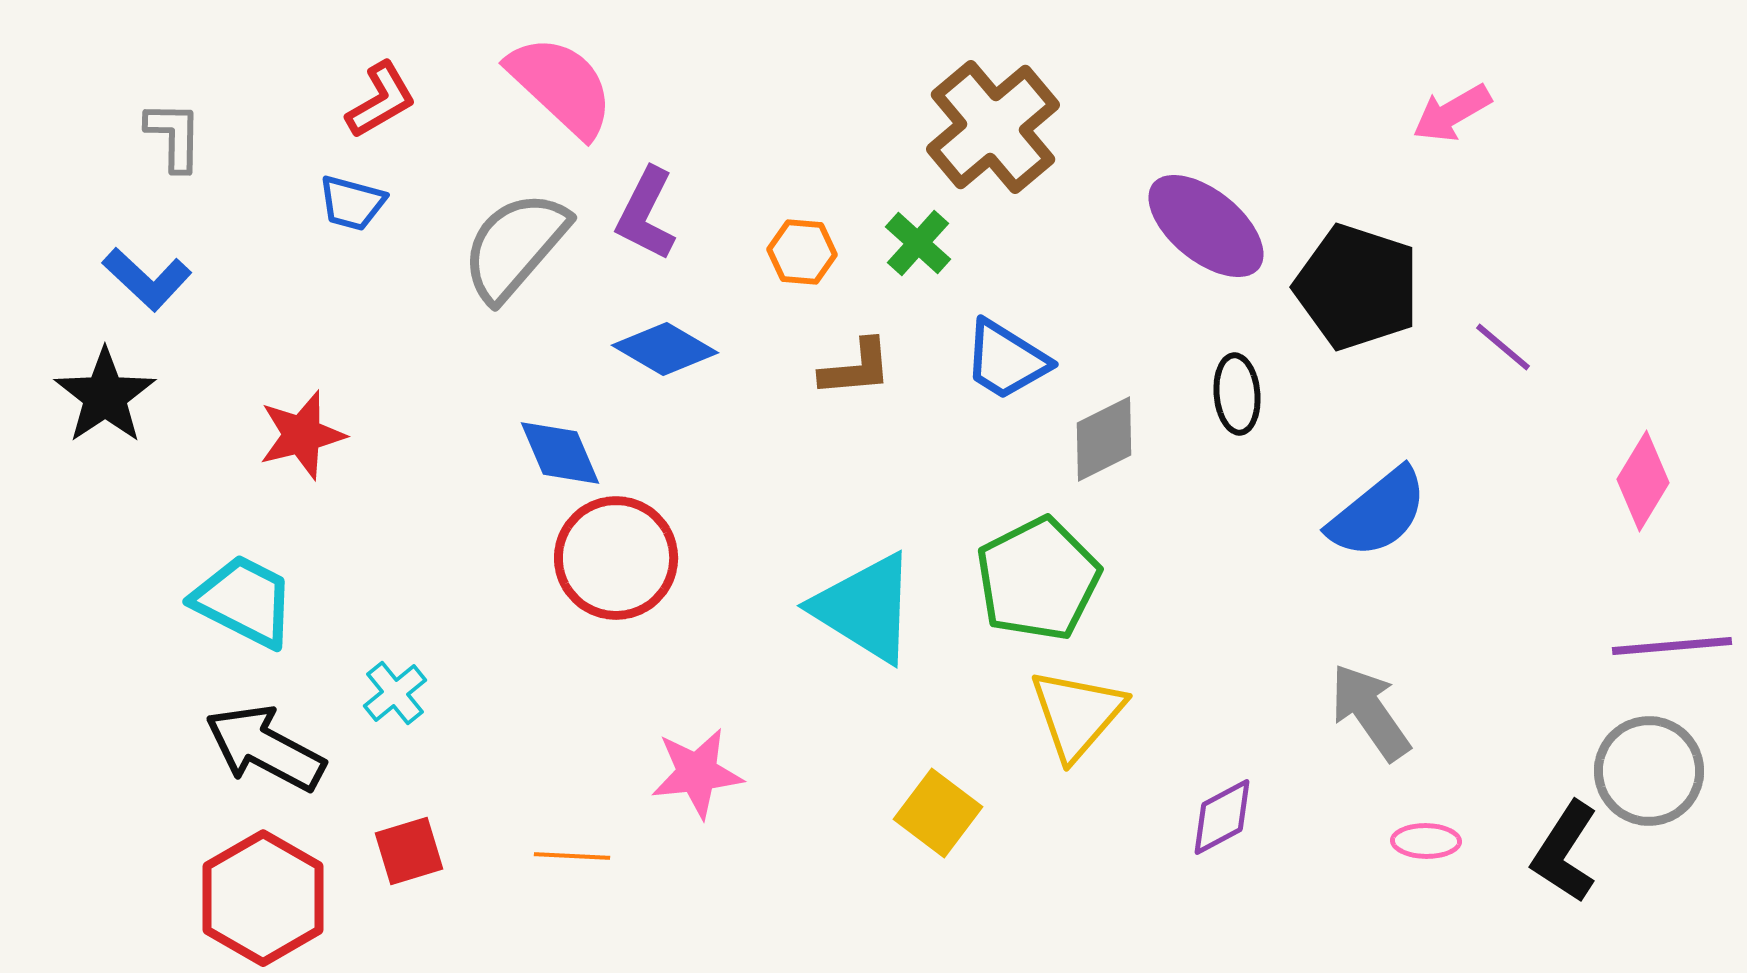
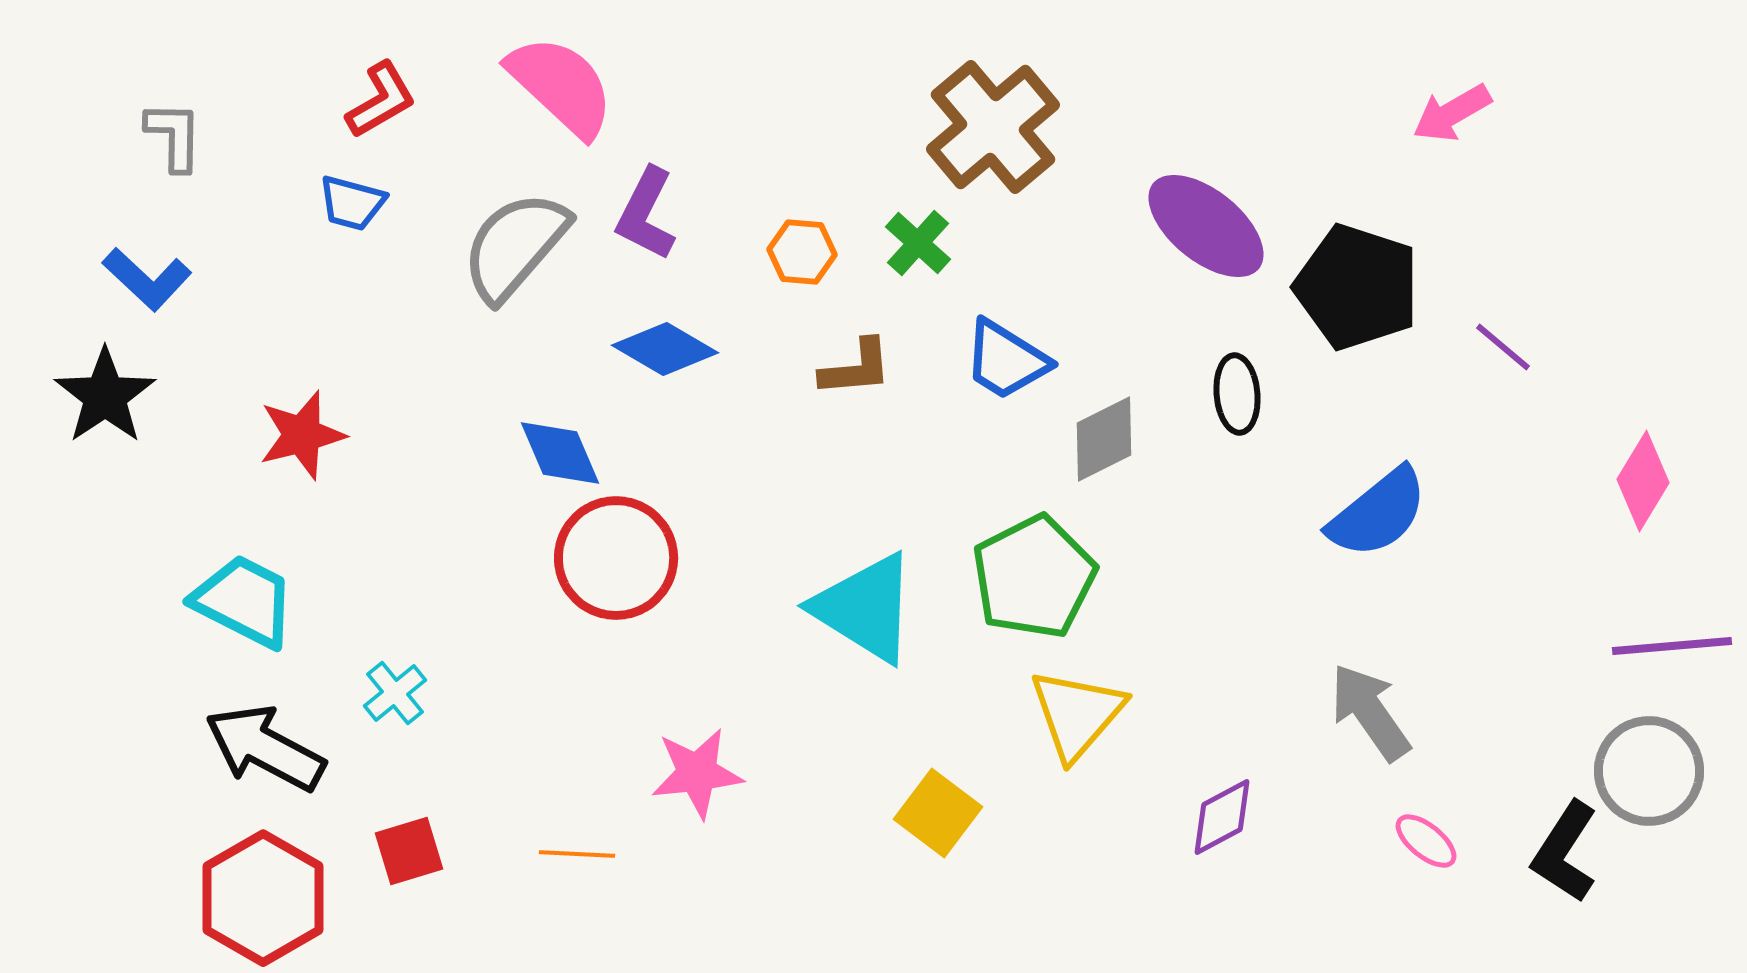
green pentagon at (1038, 579): moved 4 px left, 2 px up
pink ellipse at (1426, 841): rotated 38 degrees clockwise
orange line at (572, 856): moved 5 px right, 2 px up
